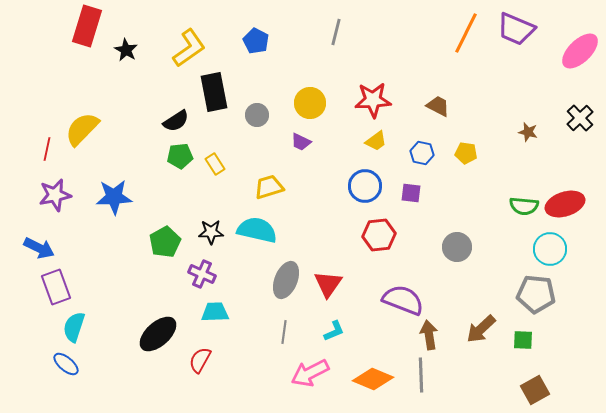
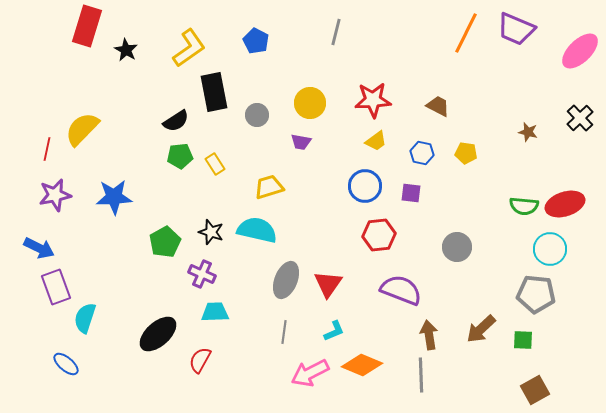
purple trapezoid at (301, 142): rotated 15 degrees counterclockwise
black star at (211, 232): rotated 20 degrees clockwise
purple semicircle at (403, 300): moved 2 px left, 10 px up
cyan semicircle at (74, 327): moved 11 px right, 9 px up
orange diamond at (373, 379): moved 11 px left, 14 px up
